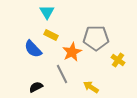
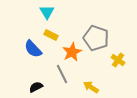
gray pentagon: rotated 20 degrees clockwise
